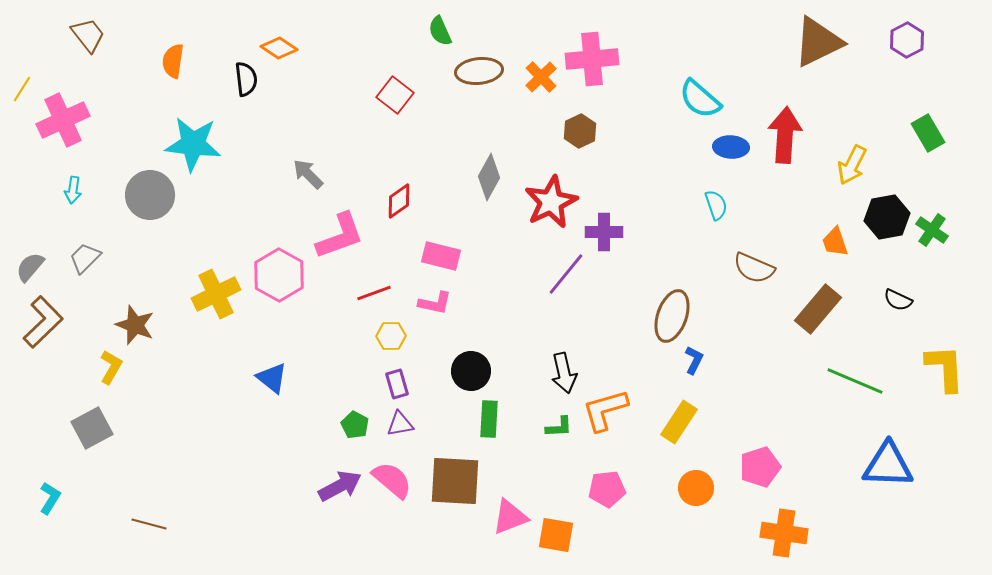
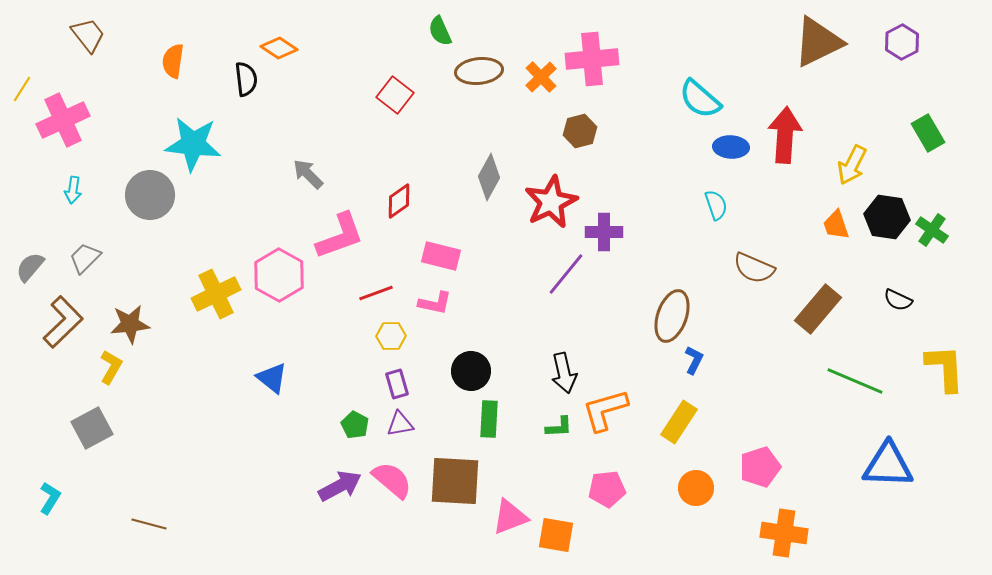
purple hexagon at (907, 40): moved 5 px left, 2 px down
brown hexagon at (580, 131): rotated 12 degrees clockwise
black hexagon at (887, 217): rotated 18 degrees clockwise
orange trapezoid at (835, 242): moved 1 px right, 17 px up
red line at (374, 293): moved 2 px right
brown L-shape at (43, 322): moved 20 px right
brown star at (135, 325): moved 5 px left, 1 px up; rotated 27 degrees counterclockwise
